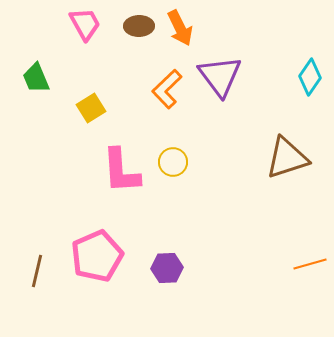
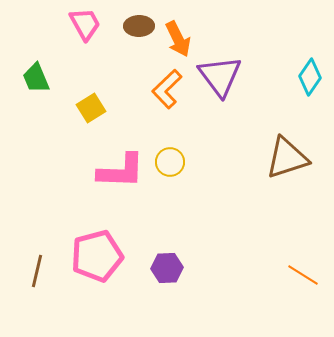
orange arrow: moved 2 px left, 11 px down
yellow circle: moved 3 px left
pink L-shape: rotated 84 degrees counterclockwise
pink pentagon: rotated 9 degrees clockwise
orange line: moved 7 px left, 11 px down; rotated 48 degrees clockwise
